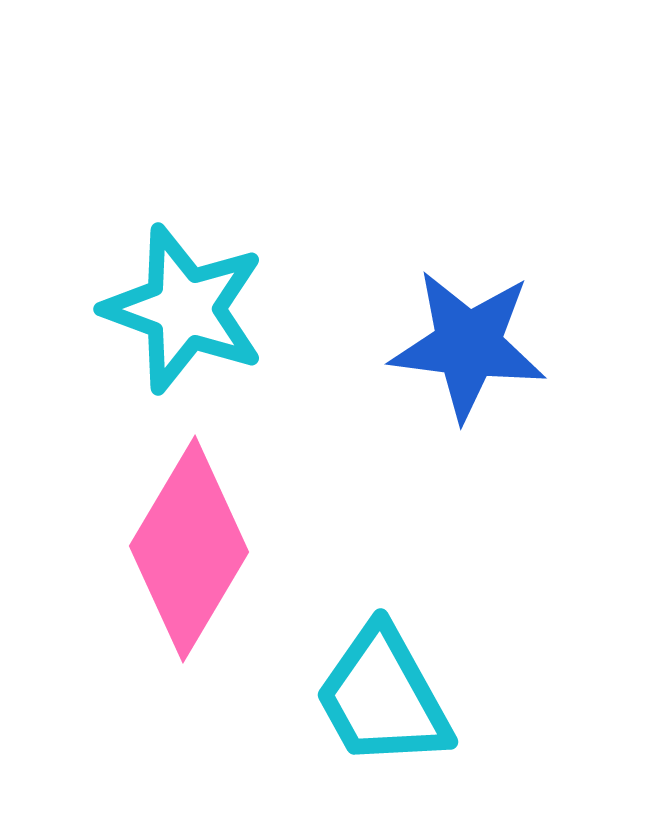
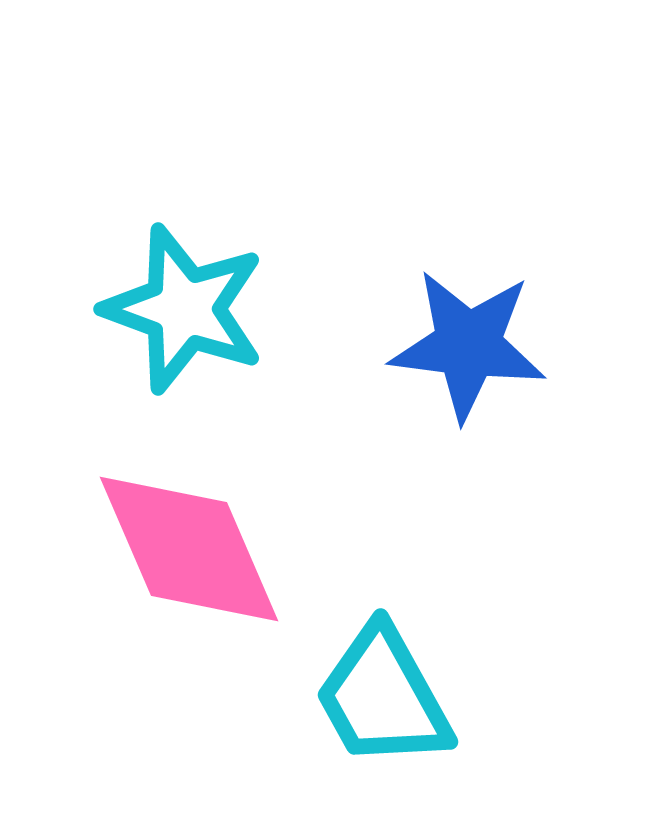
pink diamond: rotated 54 degrees counterclockwise
